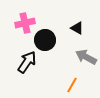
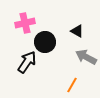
black triangle: moved 3 px down
black circle: moved 2 px down
